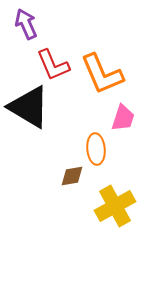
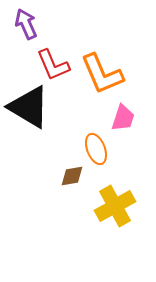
orange ellipse: rotated 16 degrees counterclockwise
